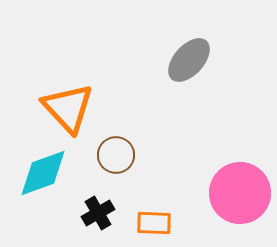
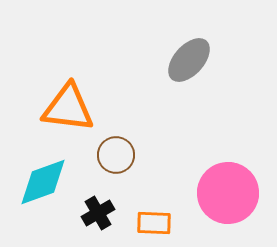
orange triangle: rotated 40 degrees counterclockwise
cyan diamond: moved 9 px down
pink circle: moved 12 px left
